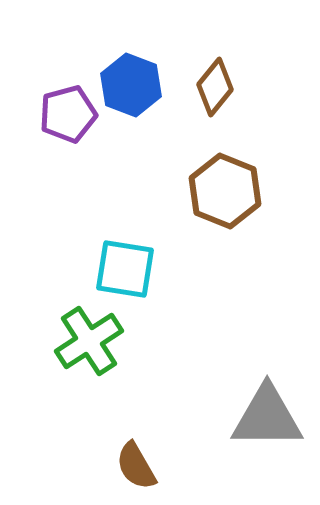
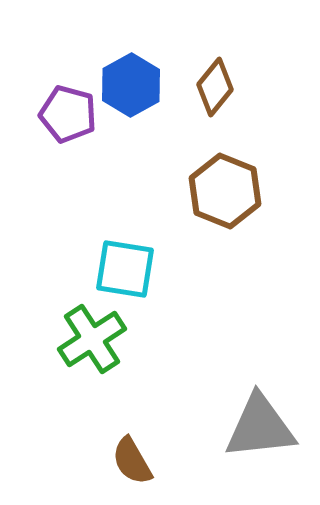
blue hexagon: rotated 10 degrees clockwise
purple pentagon: rotated 30 degrees clockwise
green cross: moved 3 px right, 2 px up
gray triangle: moved 7 px left, 10 px down; rotated 6 degrees counterclockwise
brown semicircle: moved 4 px left, 5 px up
